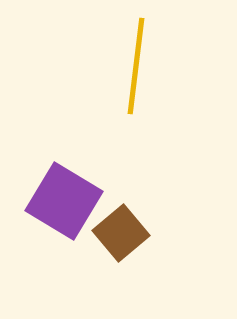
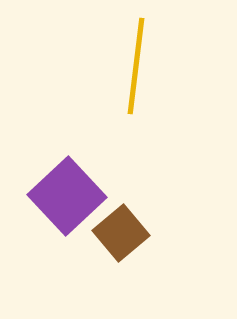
purple square: moved 3 px right, 5 px up; rotated 16 degrees clockwise
